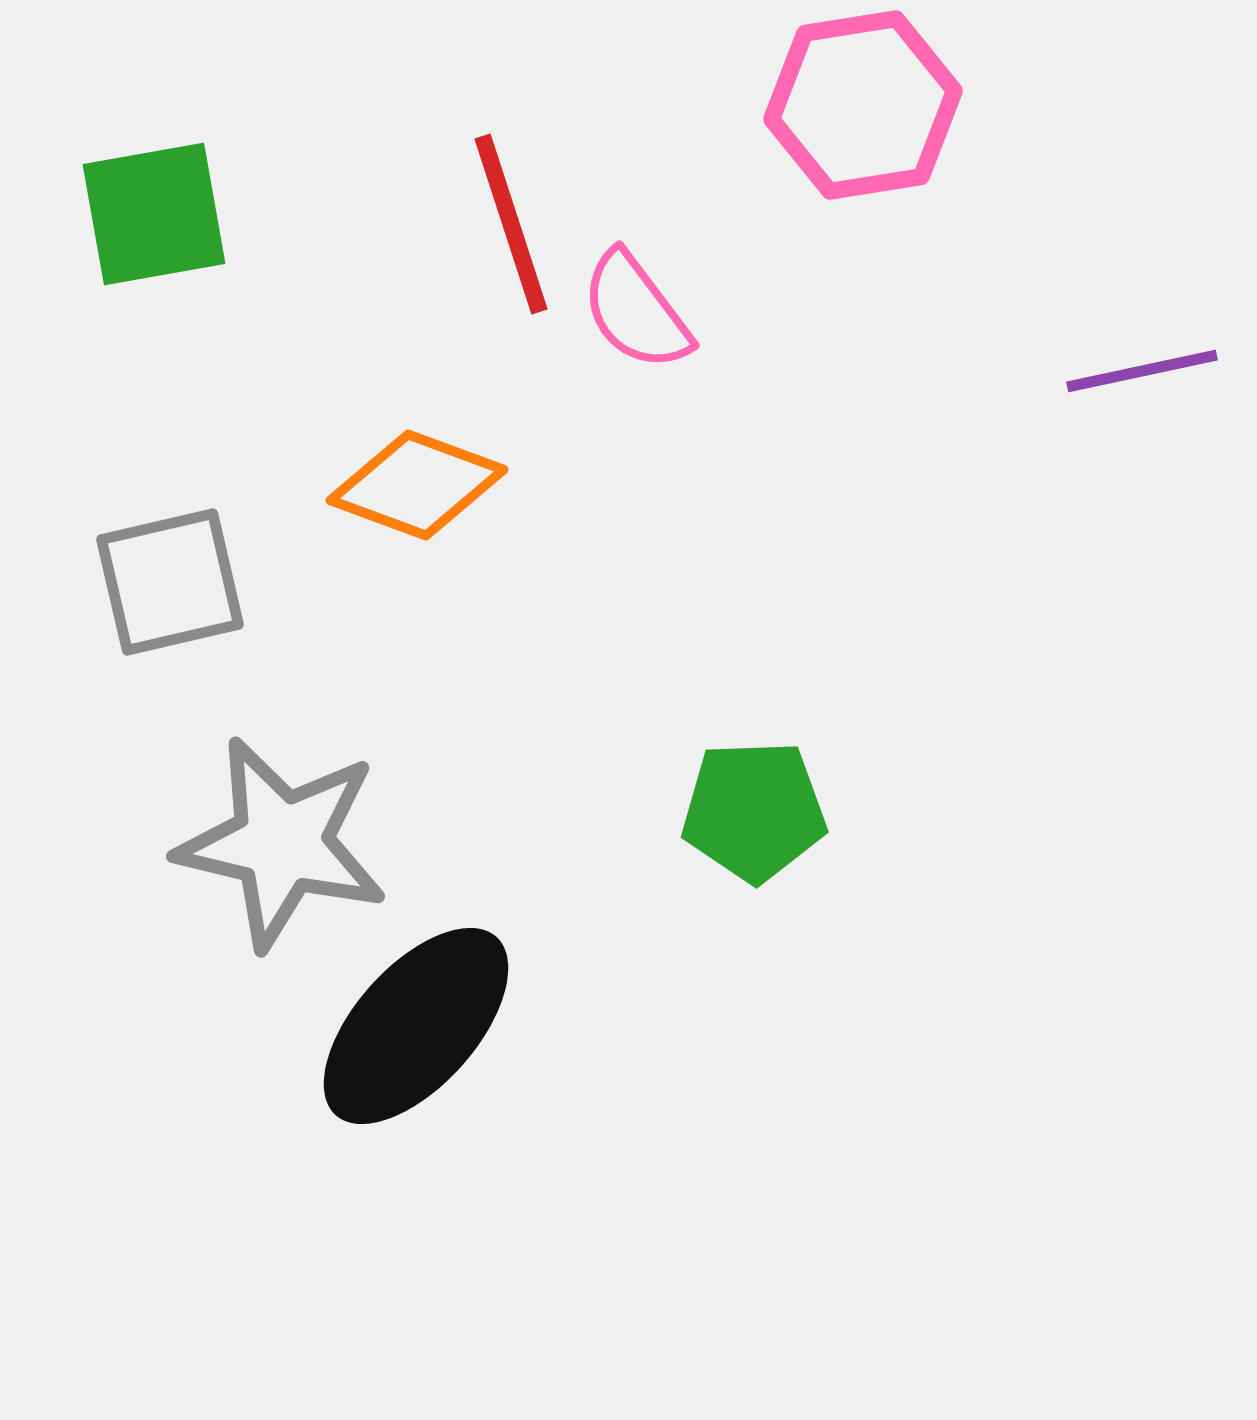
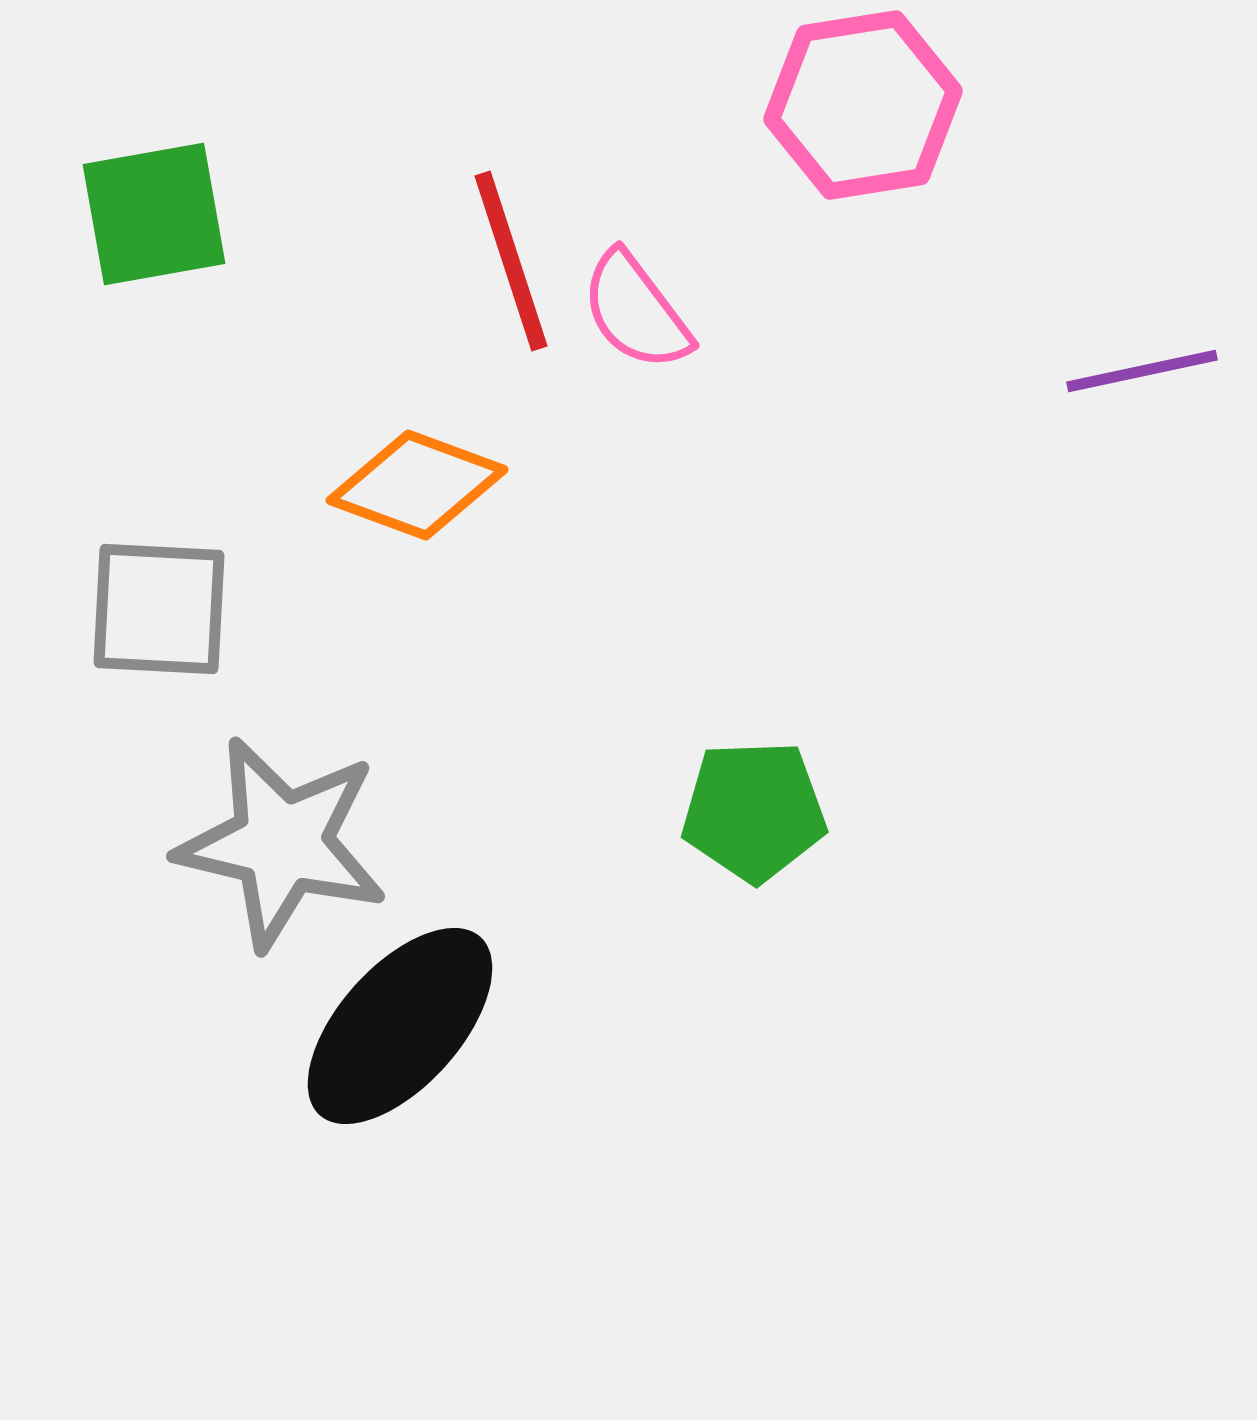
red line: moved 37 px down
gray square: moved 11 px left, 27 px down; rotated 16 degrees clockwise
black ellipse: moved 16 px left
